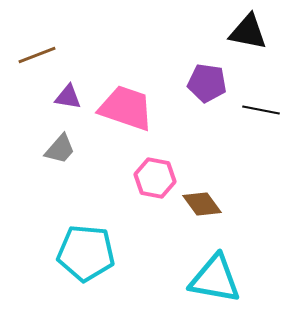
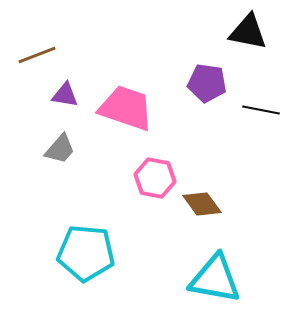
purple triangle: moved 3 px left, 2 px up
